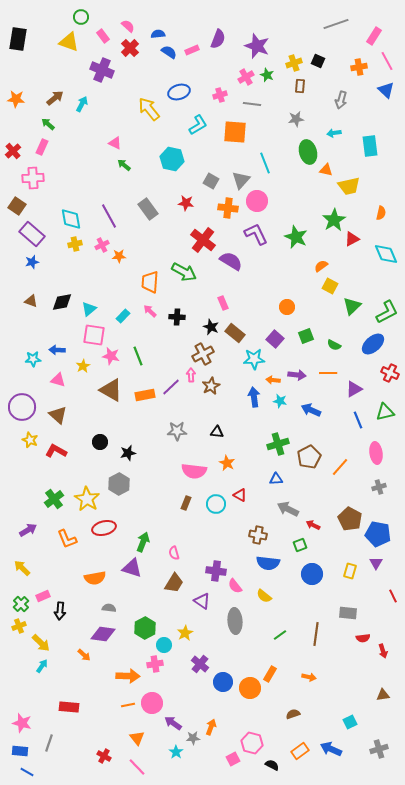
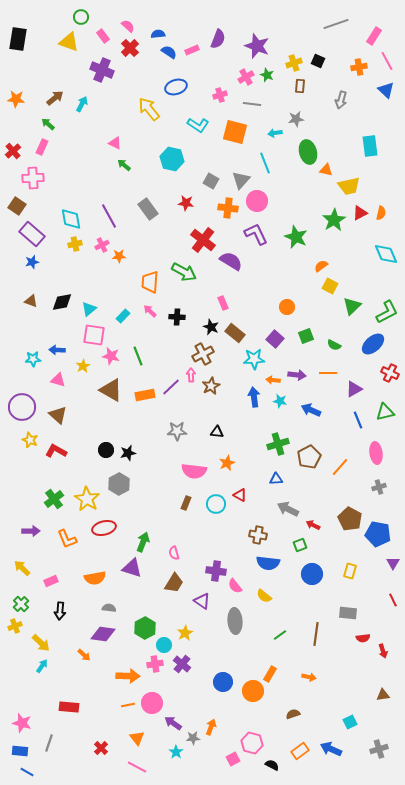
blue ellipse at (179, 92): moved 3 px left, 5 px up
cyan L-shape at (198, 125): rotated 65 degrees clockwise
orange square at (235, 132): rotated 10 degrees clockwise
cyan arrow at (334, 133): moved 59 px left
red triangle at (352, 239): moved 8 px right, 26 px up
black circle at (100, 442): moved 6 px right, 8 px down
orange star at (227, 463): rotated 21 degrees clockwise
purple arrow at (28, 530): moved 3 px right, 1 px down; rotated 30 degrees clockwise
purple triangle at (376, 563): moved 17 px right
pink rectangle at (43, 596): moved 8 px right, 15 px up
red line at (393, 596): moved 4 px down
yellow cross at (19, 626): moved 4 px left
purple cross at (200, 664): moved 18 px left
orange circle at (250, 688): moved 3 px right, 3 px down
red cross at (104, 756): moved 3 px left, 8 px up; rotated 16 degrees clockwise
pink line at (137, 767): rotated 18 degrees counterclockwise
